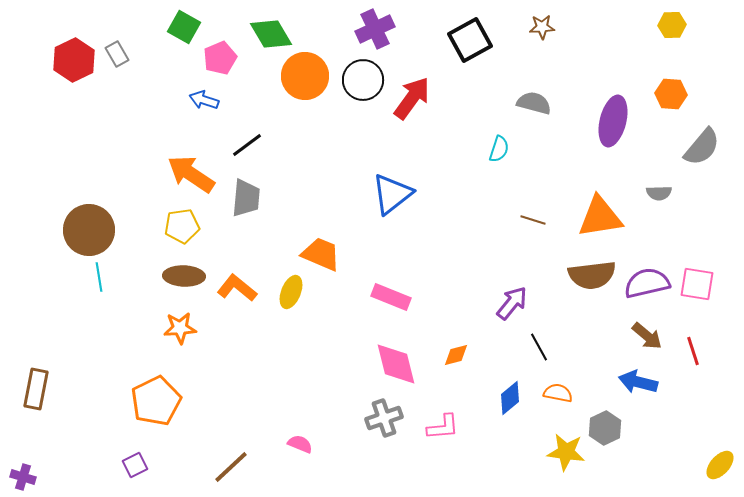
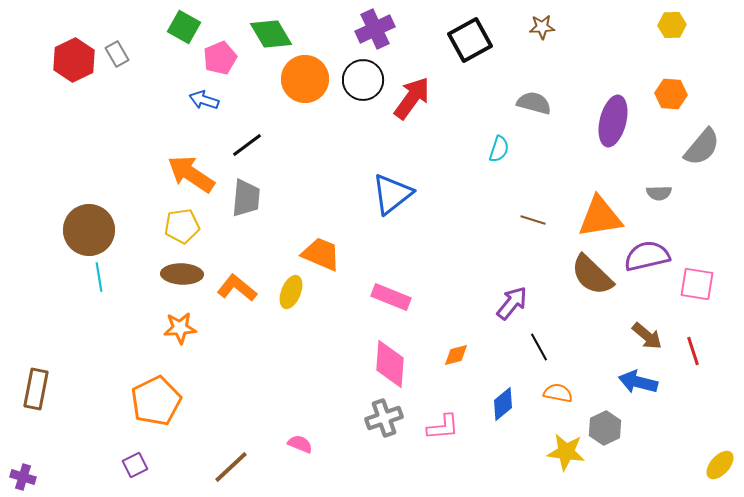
orange circle at (305, 76): moved 3 px down
brown semicircle at (592, 275): rotated 51 degrees clockwise
brown ellipse at (184, 276): moved 2 px left, 2 px up
purple semicircle at (647, 283): moved 27 px up
pink diamond at (396, 364): moved 6 px left; rotated 18 degrees clockwise
blue diamond at (510, 398): moved 7 px left, 6 px down
